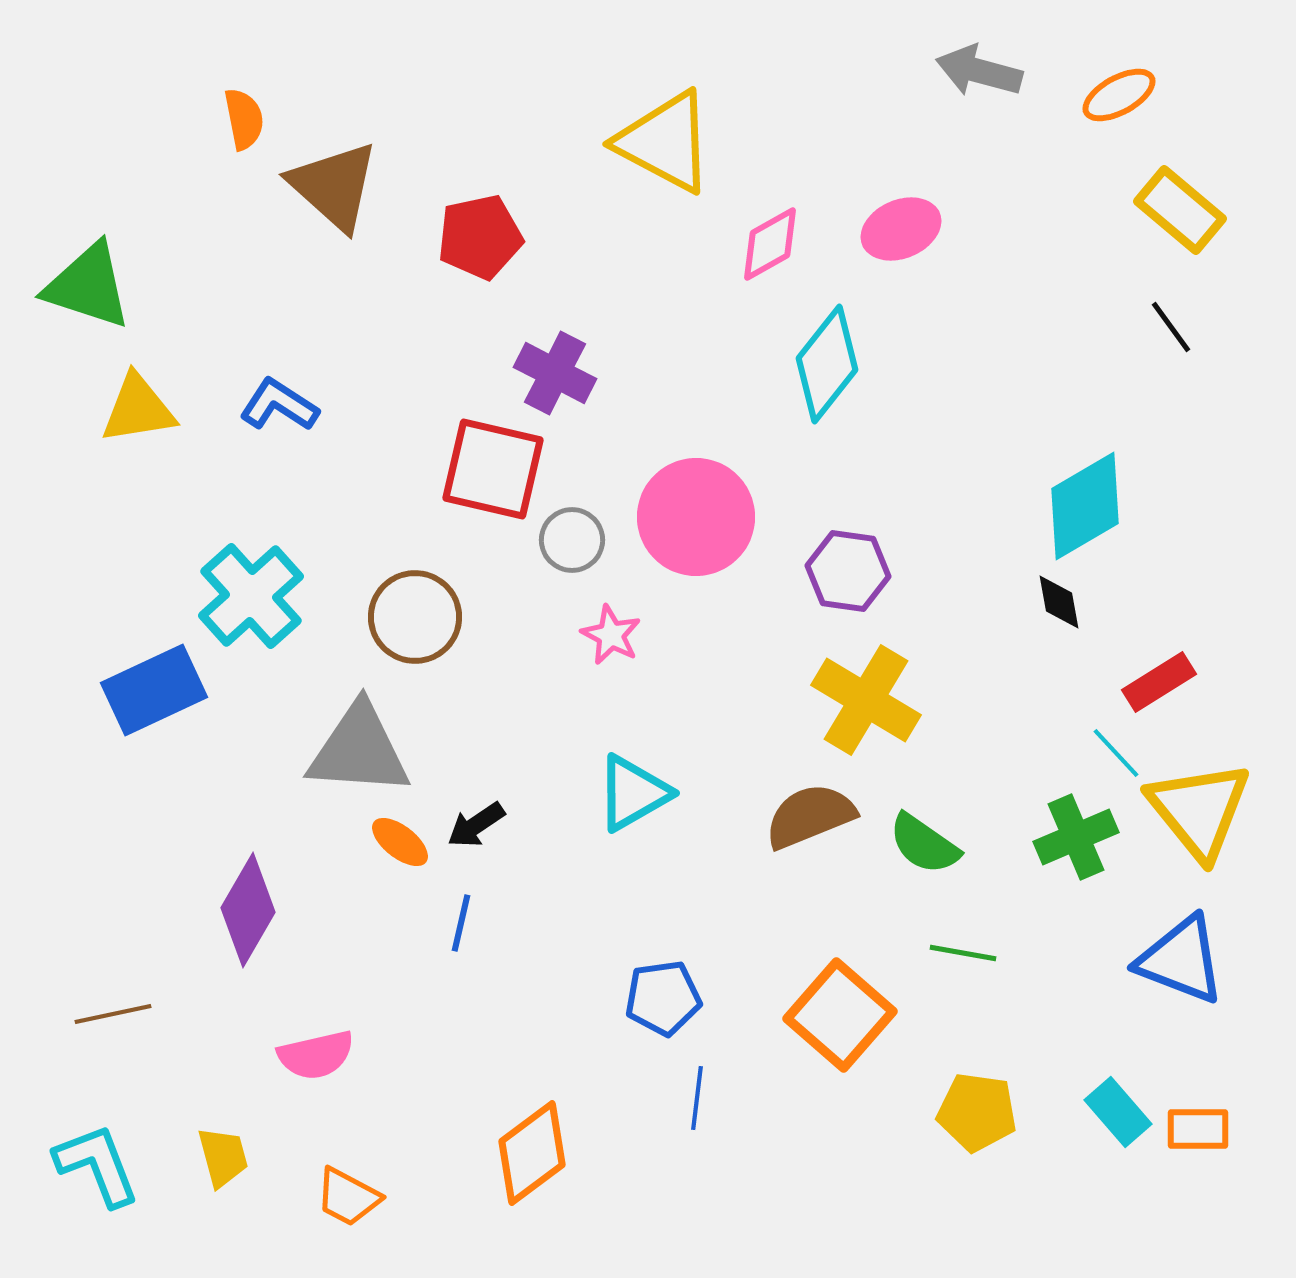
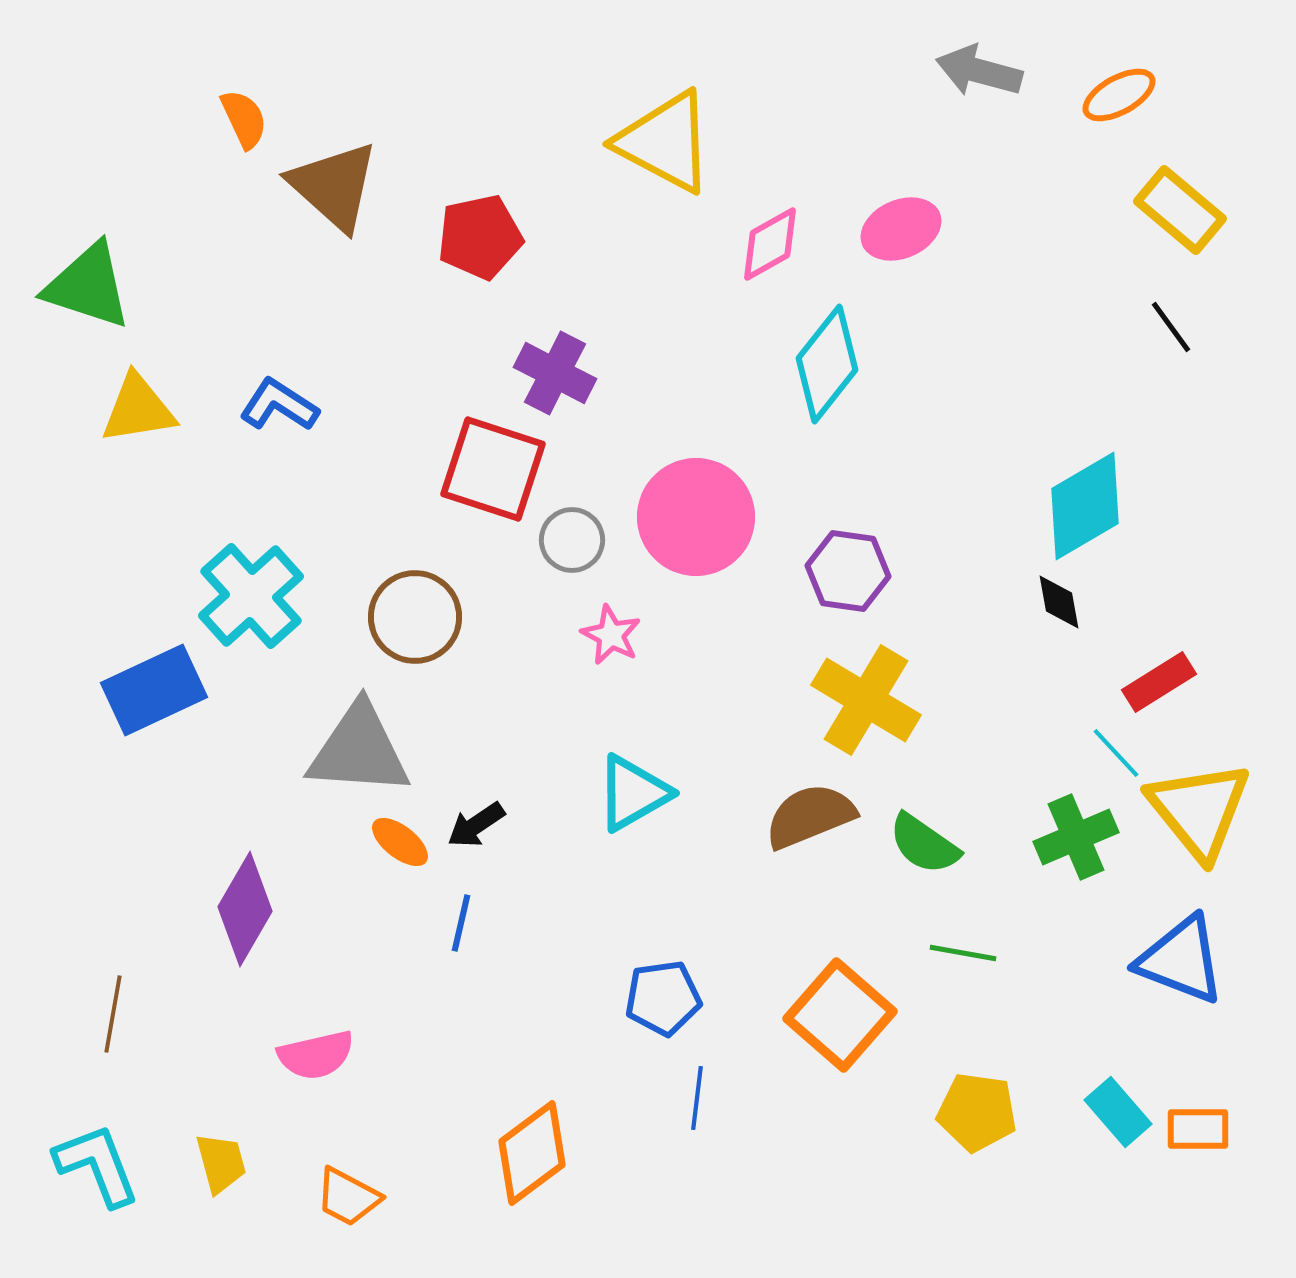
orange semicircle at (244, 119): rotated 14 degrees counterclockwise
red square at (493, 469): rotated 5 degrees clockwise
purple diamond at (248, 910): moved 3 px left, 1 px up
brown line at (113, 1014): rotated 68 degrees counterclockwise
yellow trapezoid at (223, 1157): moved 2 px left, 6 px down
